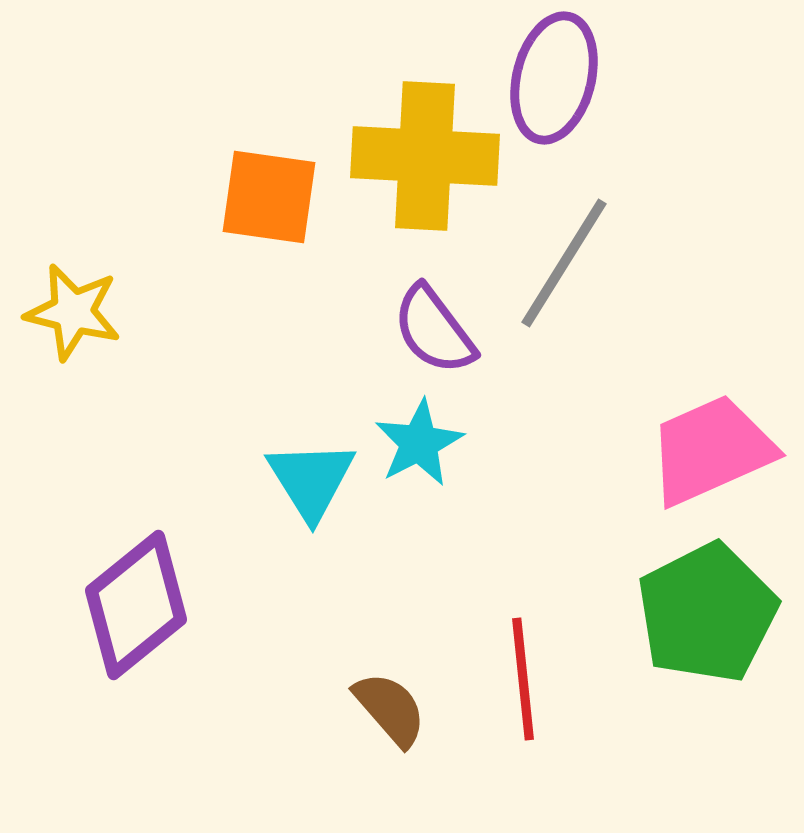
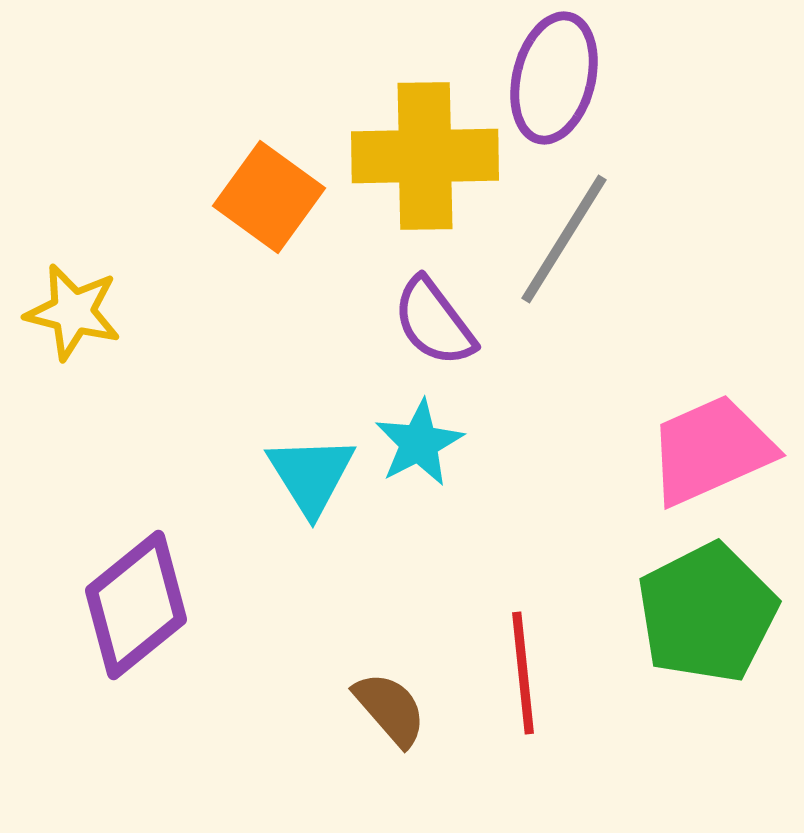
yellow cross: rotated 4 degrees counterclockwise
orange square: rotated 28 degrees clockwise
gray line: moved 24 px up
purple semicircle: moved 8 px up
cyan triangle: moved 5 px up
red line: moved 6 px up
